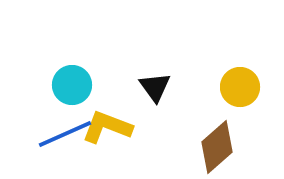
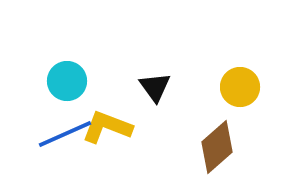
cyan circle: moved 5 px left, 4 px up
